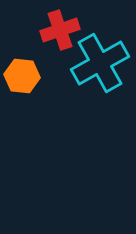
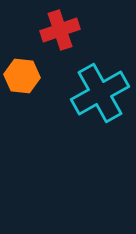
cyan cross: moved 30 px down
